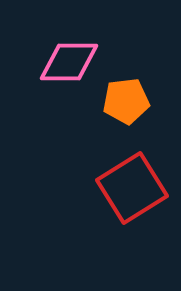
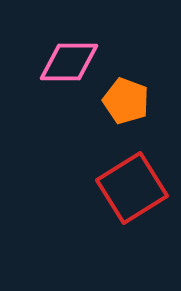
orange pentagon: rotated 27 degrees clockwise
